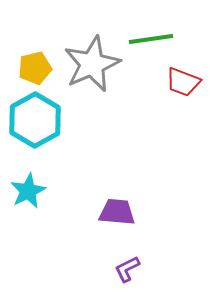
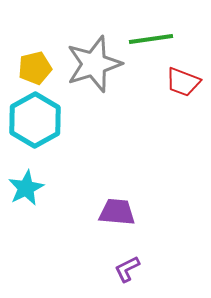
gray star: moved 2 px right; rotated 6 degrees clockwise
cyan star: moved 2 px left, 3 px up
